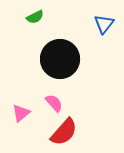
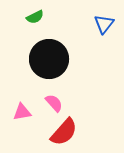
black circle: moved 11 px left
pink triangle: moved 1 px right, 1 px up; rotated 30 degrees clockwise
